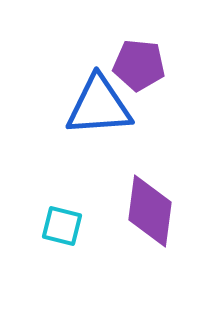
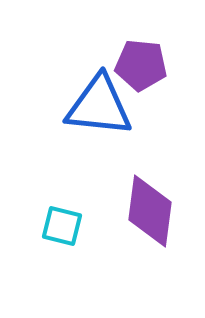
purple pentagon: moved 2 px right
blue triangle: rotated 10 degrees clockwise
